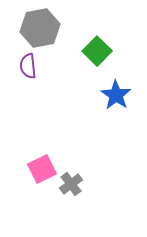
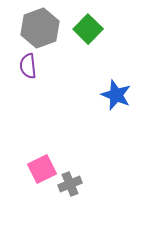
gray hexagon: rotated 9 degrees counterclockwise
green square: moved 9 px left, 22 px up
blue star: rotated 12 degrees counterclockwise
gray cross: moved 1 px left; rotated 15 degrees clockwise
